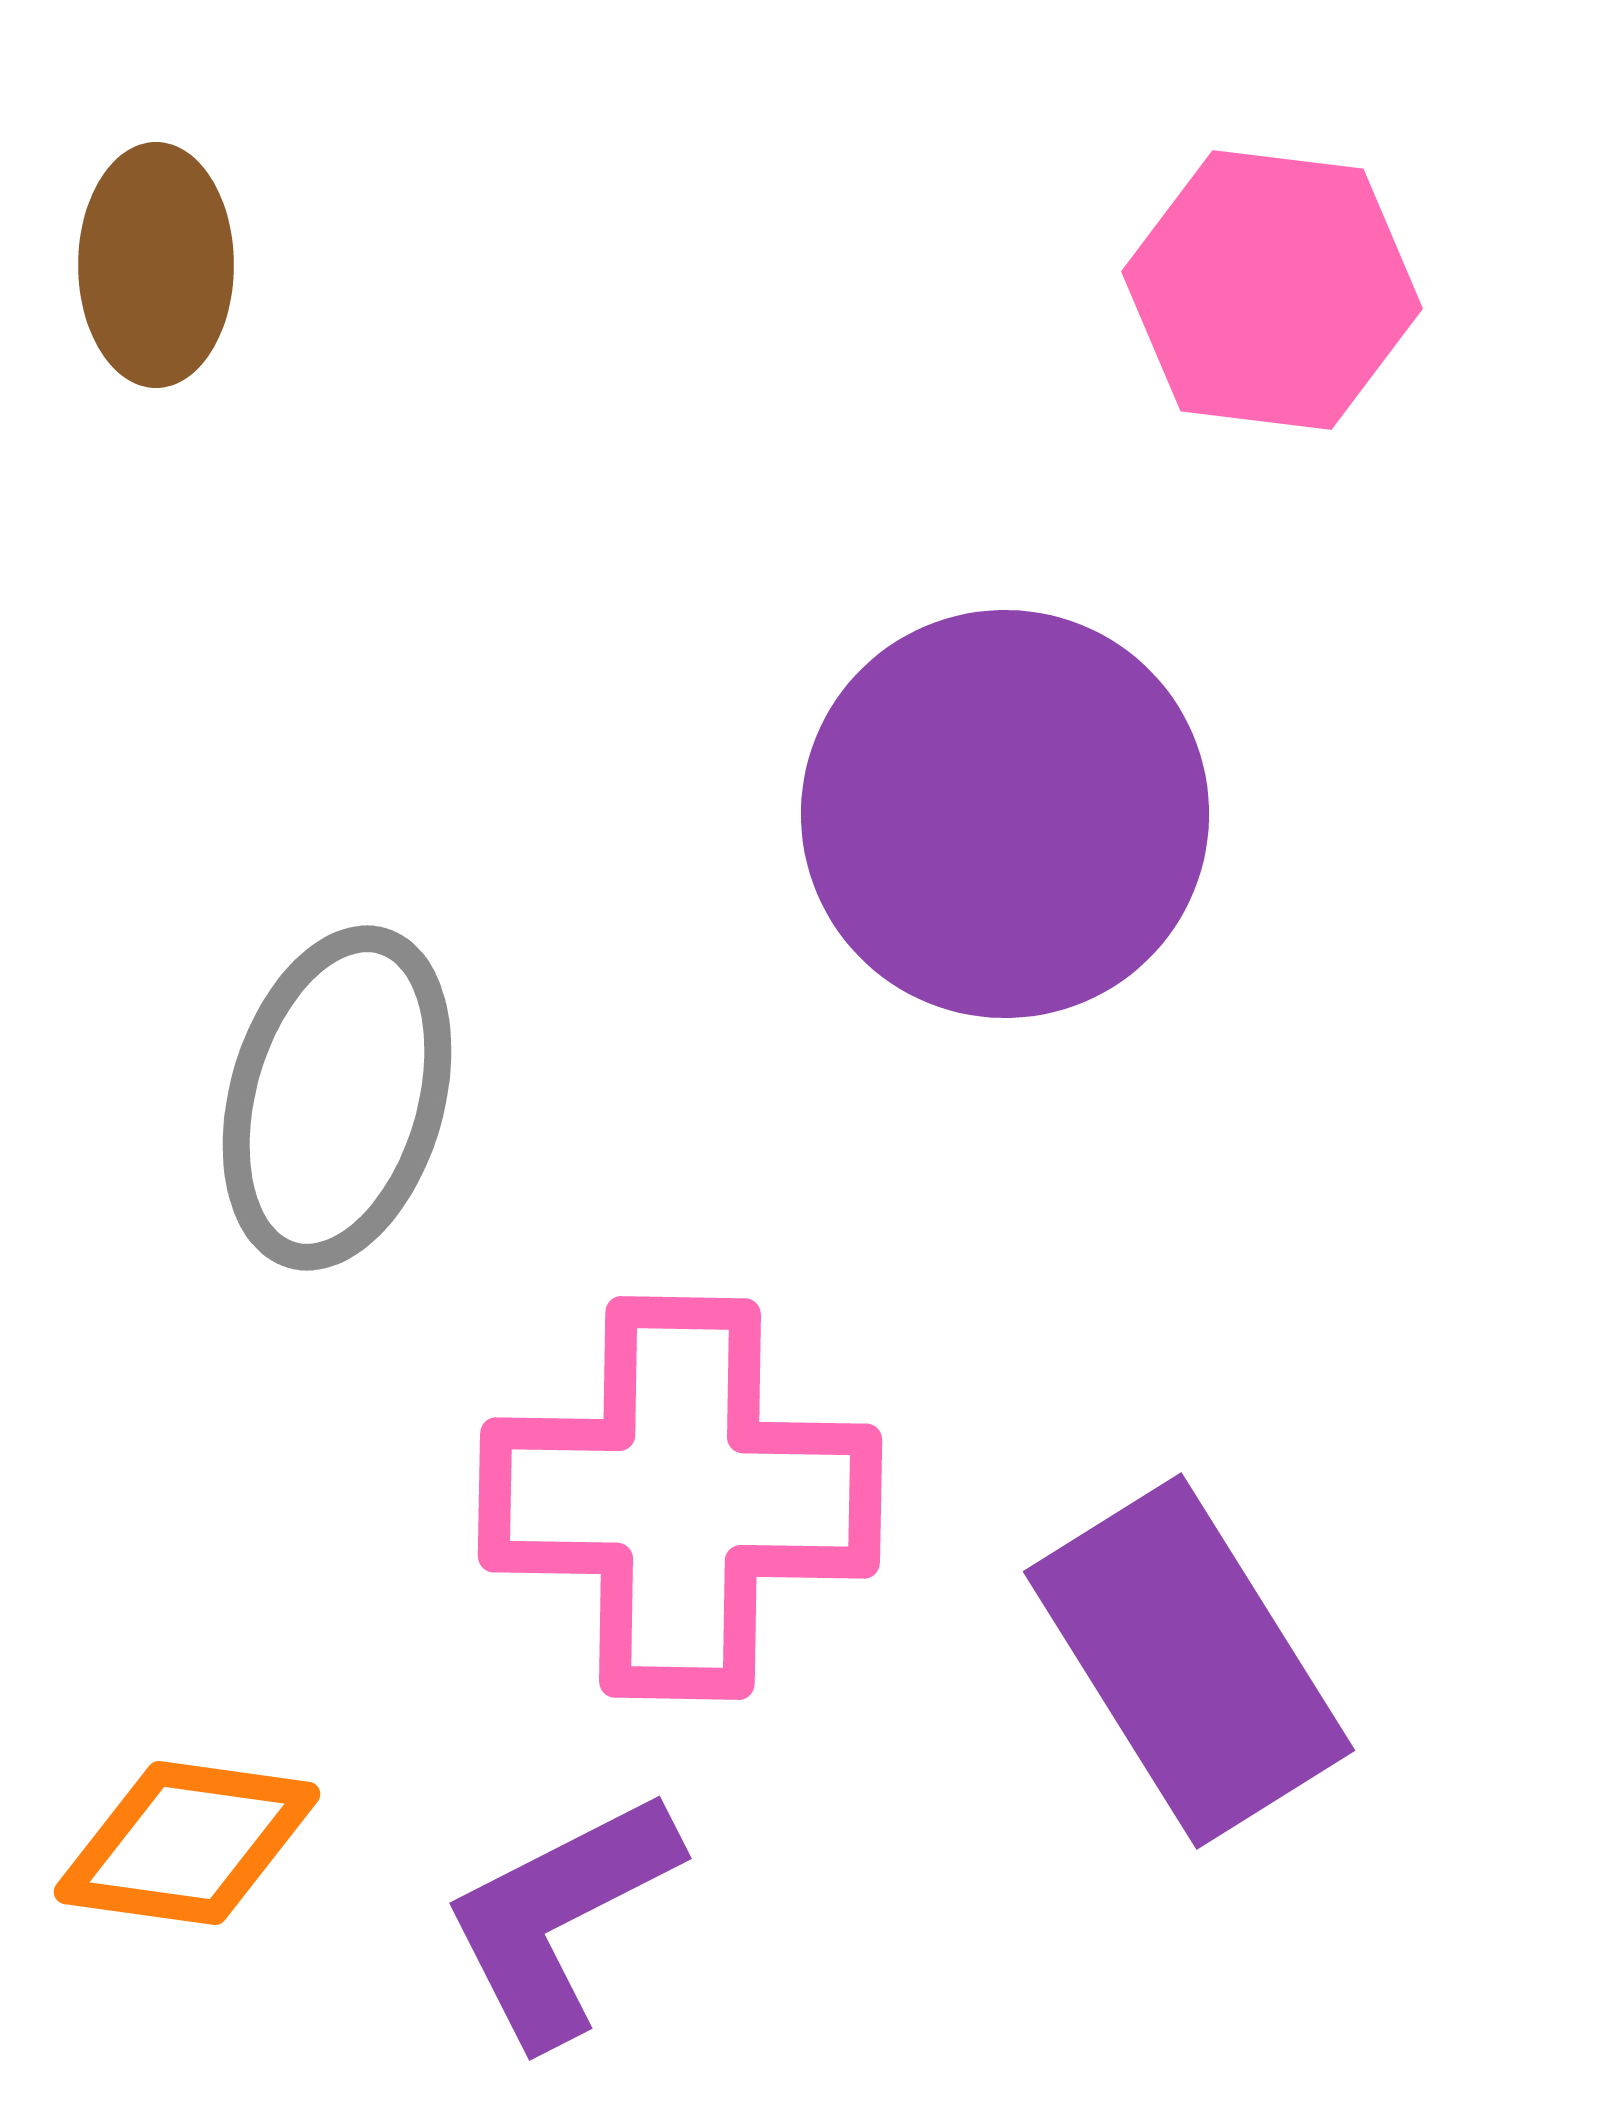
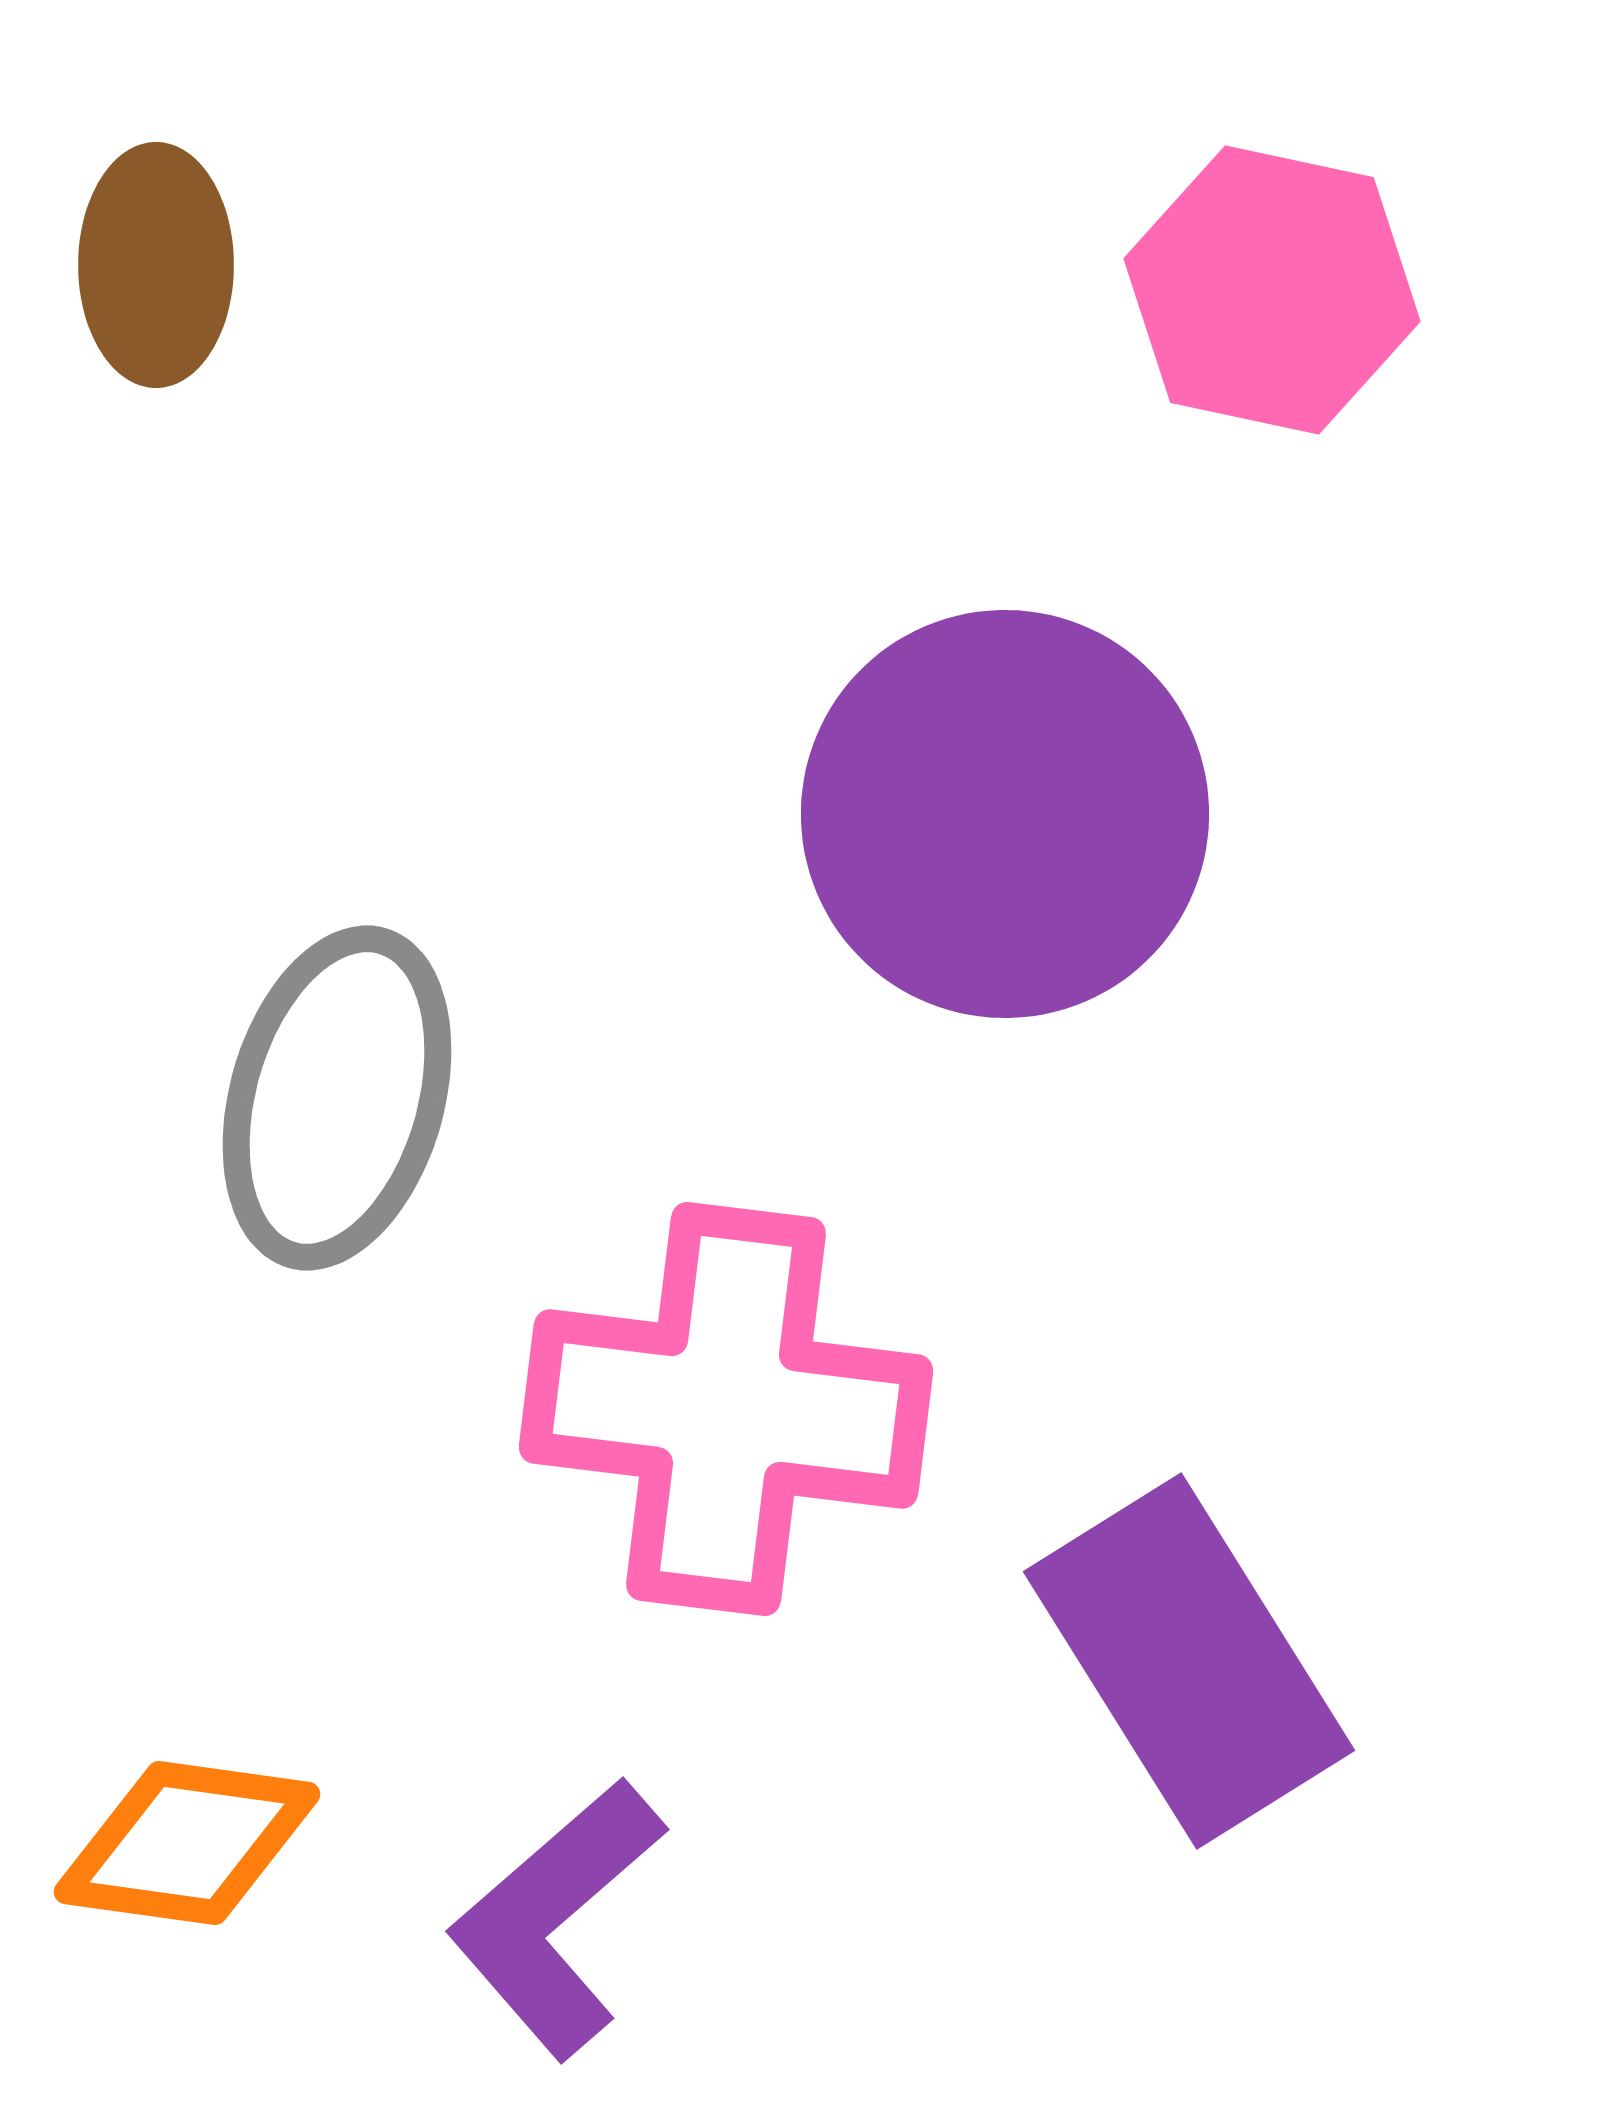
pink hexagon: rotated 5 degrees clockwise
pink cross: moved 46 px right, 89 px up; rotated 6 degrees clockwise
purple L-shape: moved 4 px left, 1 px down; rotated 14 degrees counterclockwise
